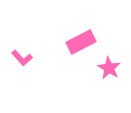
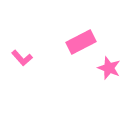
pink star: rotated 10 degrees counterclockwise
